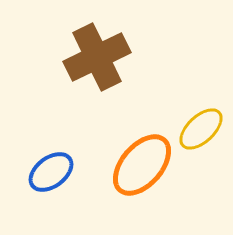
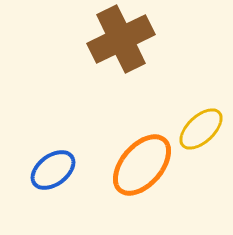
brown cross: moved 24 px right, 18 px up
blue ellipse: moved 2 px right, 2 px up
